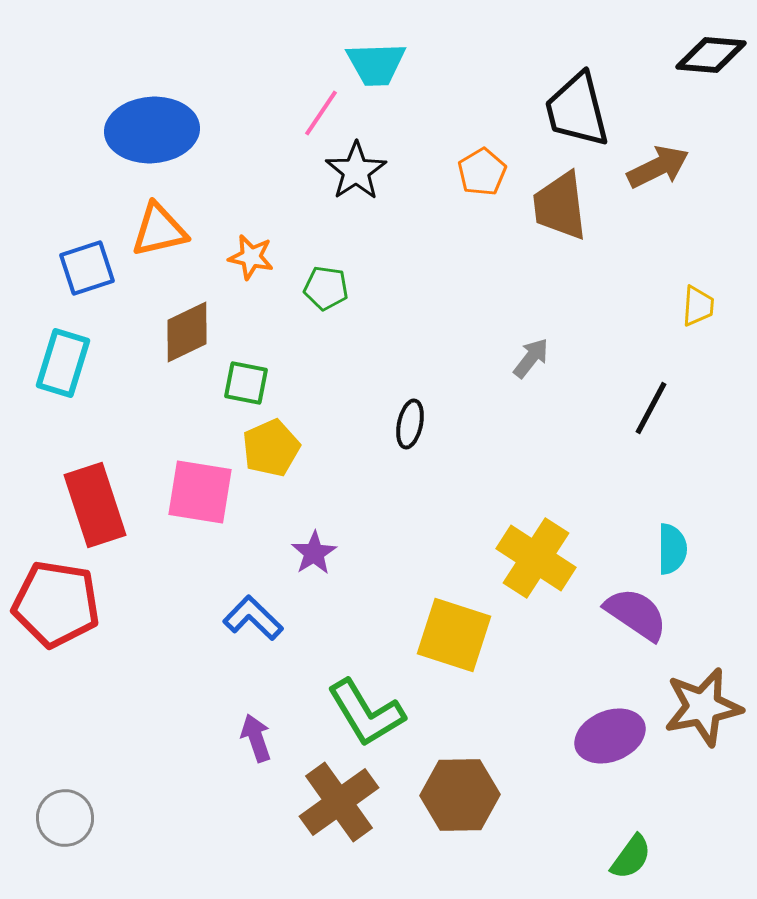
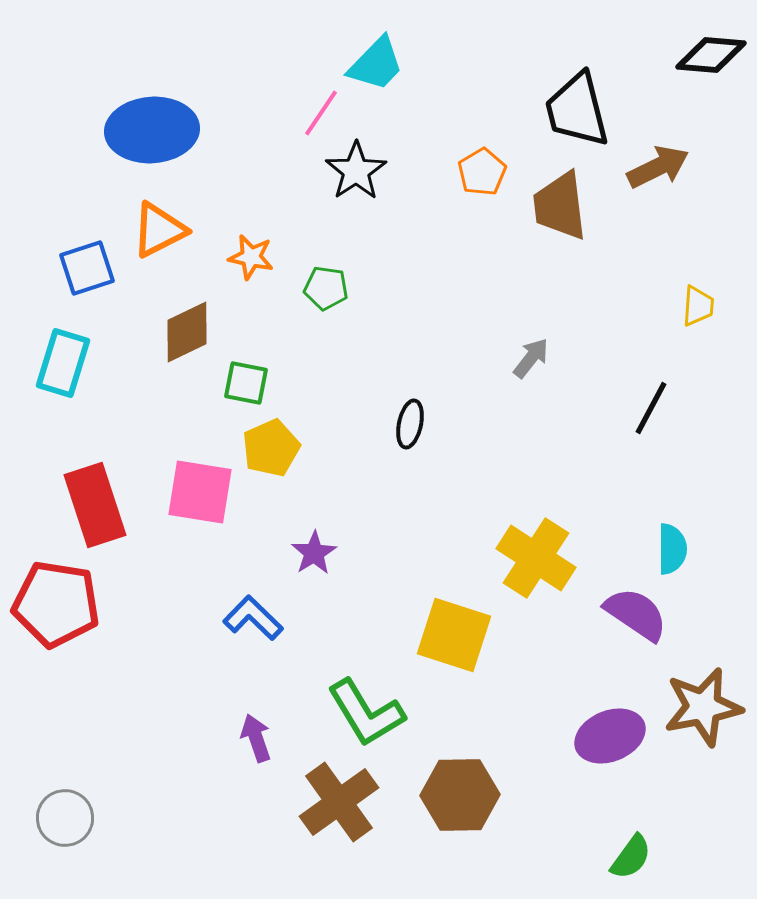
cyan trapezoid: rotated 44 degrees counterclockwise
orange triangle: rotated 14 degrees counterclockwise
